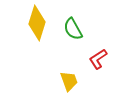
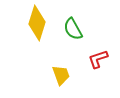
red L-shape: rotated 15 degrees clockwise
yellow trapezoid: moved 8 px left, 6 px up
